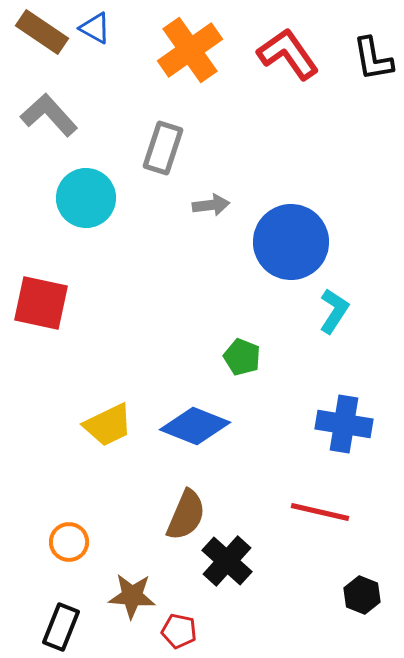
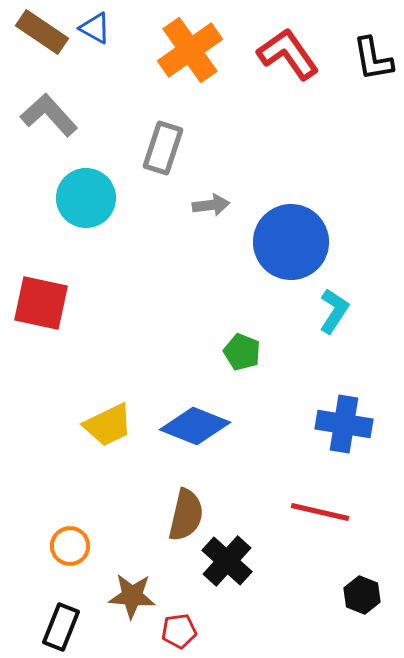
green pentagon: moved 5 px up
brown semicircle: rotated 10 degrees counterclockwise
orange circle: moved 1 px right, 4 px down
red pentagon: rotated 20 degrees counterclockwise
